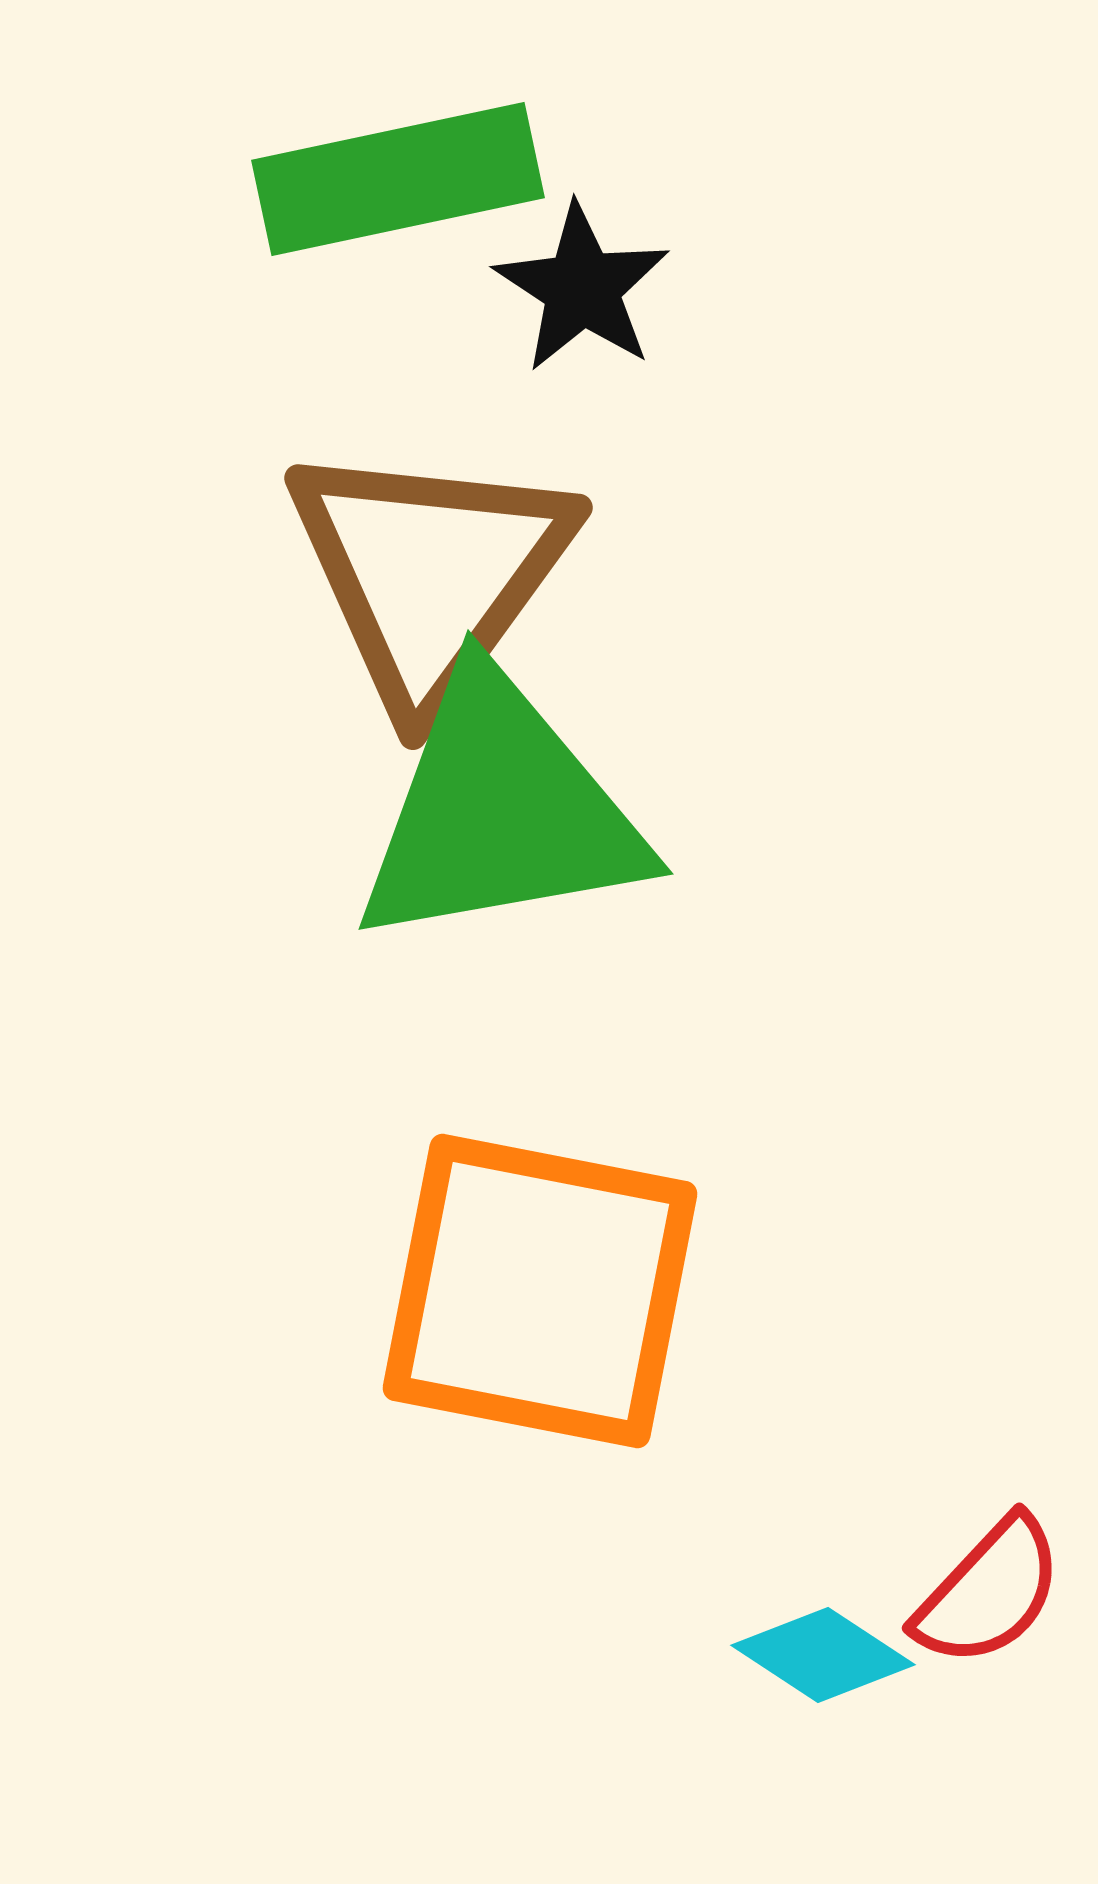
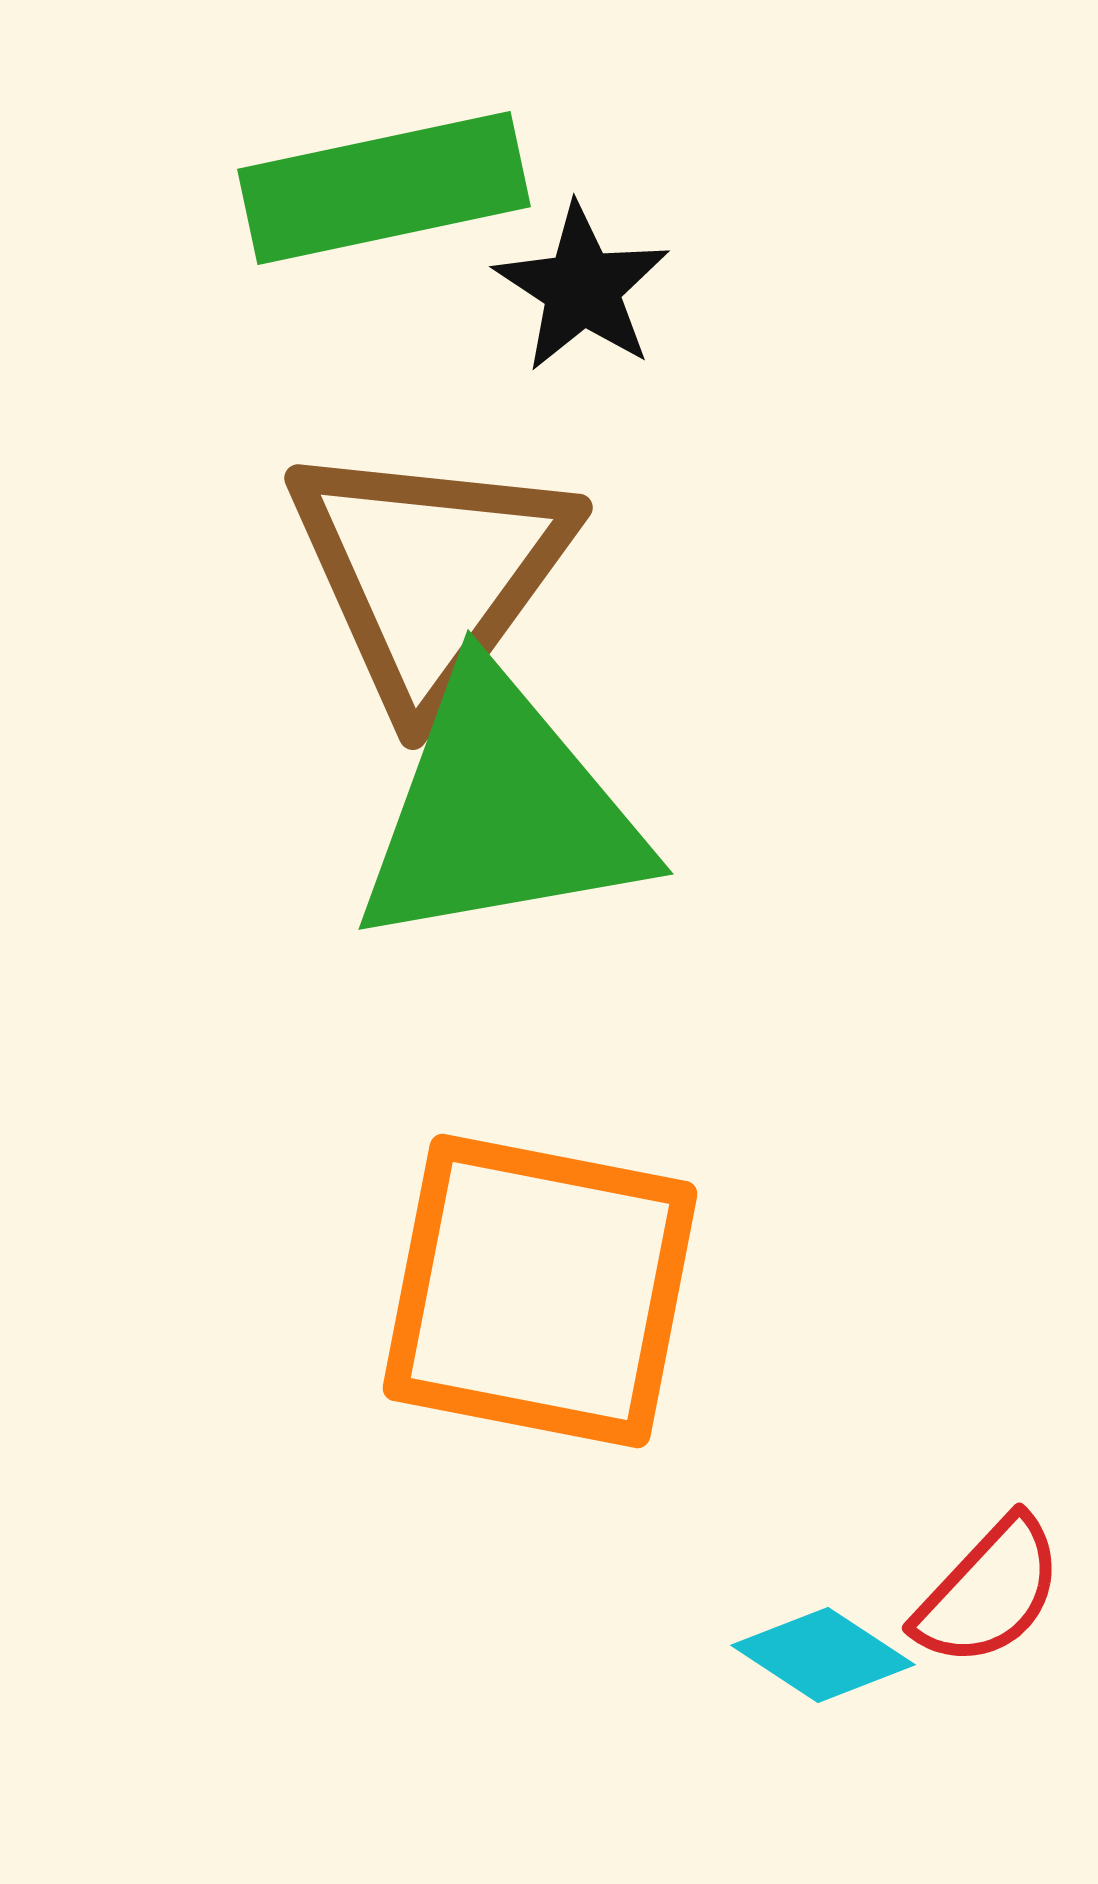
green rectangle: moved 14 px left, 9 px down
